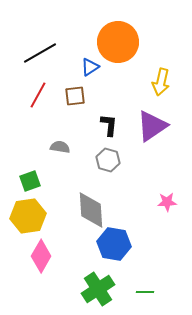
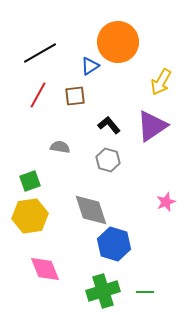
blue triangle: moved 1 px up
yellow arrow: rotated 16 degrees clockwise
black L-shape: rotated 45 degrees counterclockwise
pink star: moved 1 px left; rotated 18 degrees counterclockwise
gray diamond: rotated 15 degrees counterclockwise
yellow hexagon: moved 2 px right
blue hexagon: rotated 8 degrees clockwise
pink diamond: moved 4 px right, 13 px down; rotated 52 degrees counterclockwise
green cross: moved 5 px right, 2 px down; rotated 16 degrees clockwise
